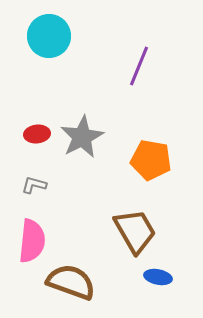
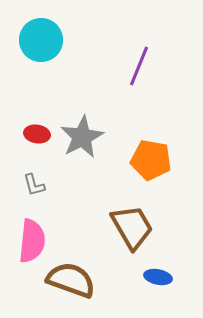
cyan circle: moved 8 px left, 4 px down
red ellipse: rotated 15 degrees clockwise
gray L-shape: rotated 120 degrees counterclockwise
brown trapezoid: moved 3 px left, 4 px up
brown semicircle: moved 2 px up
